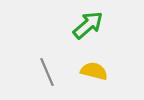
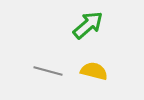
gray line: moved 1 px right, 1 px up; rotated 52 degrees counterclockwise
